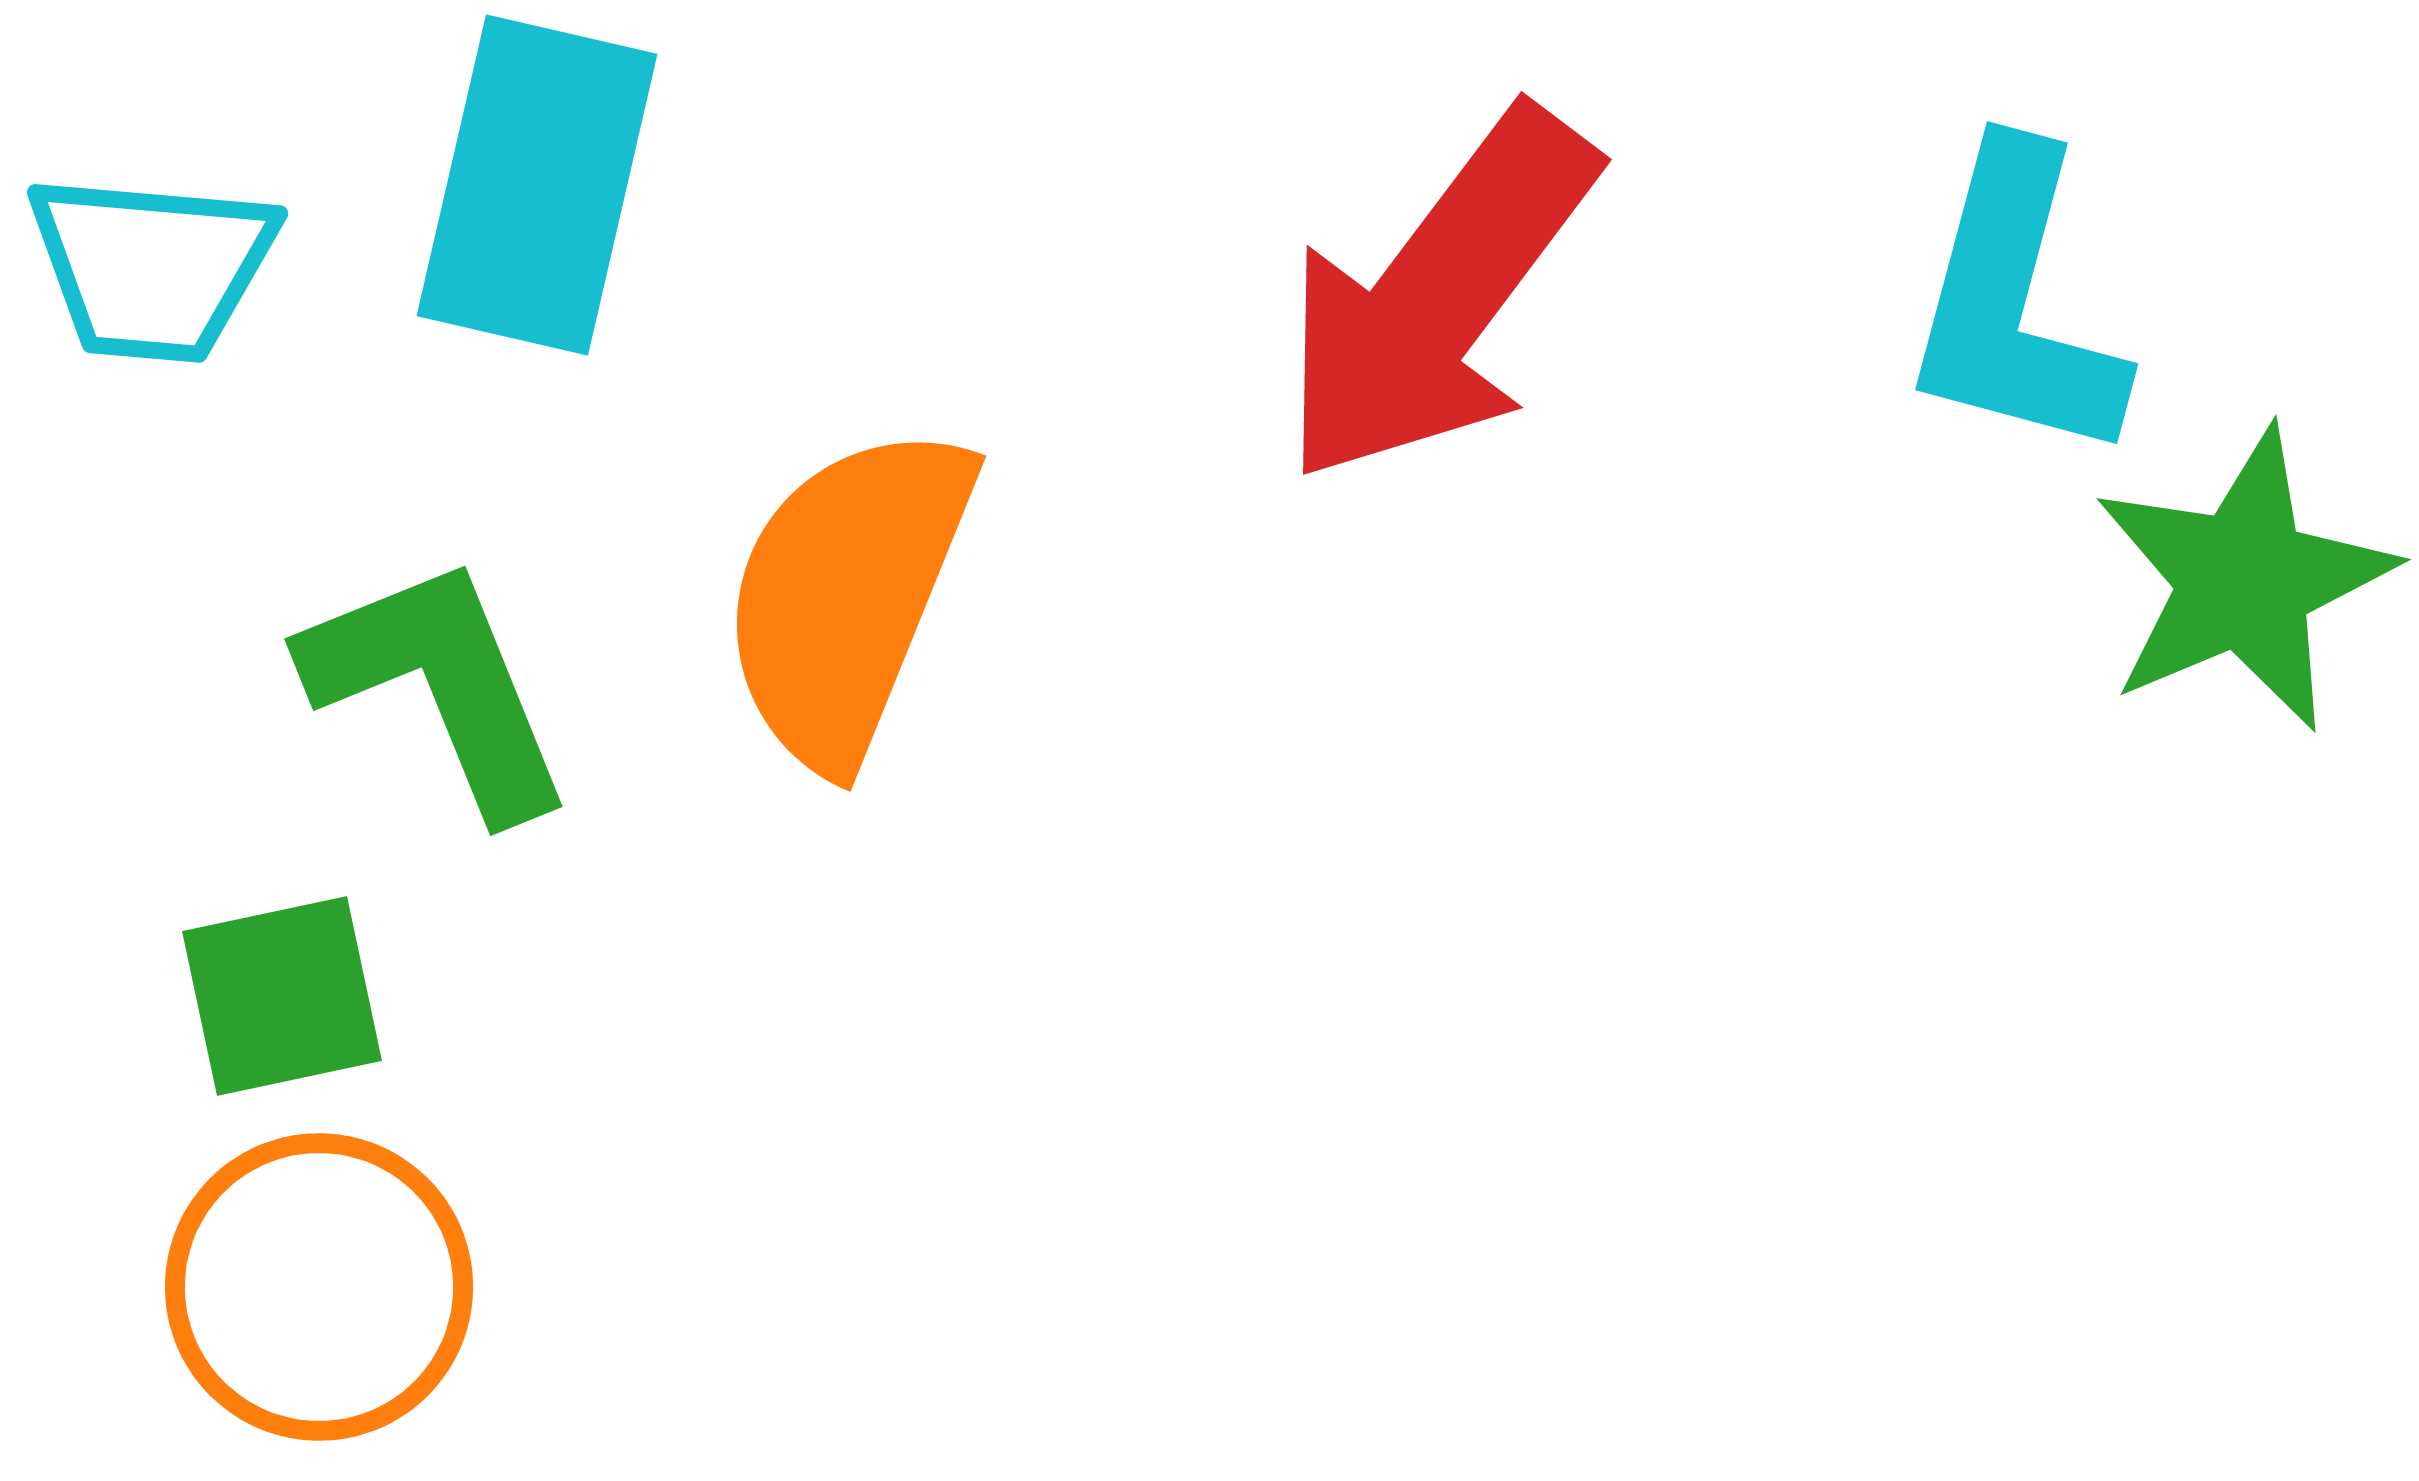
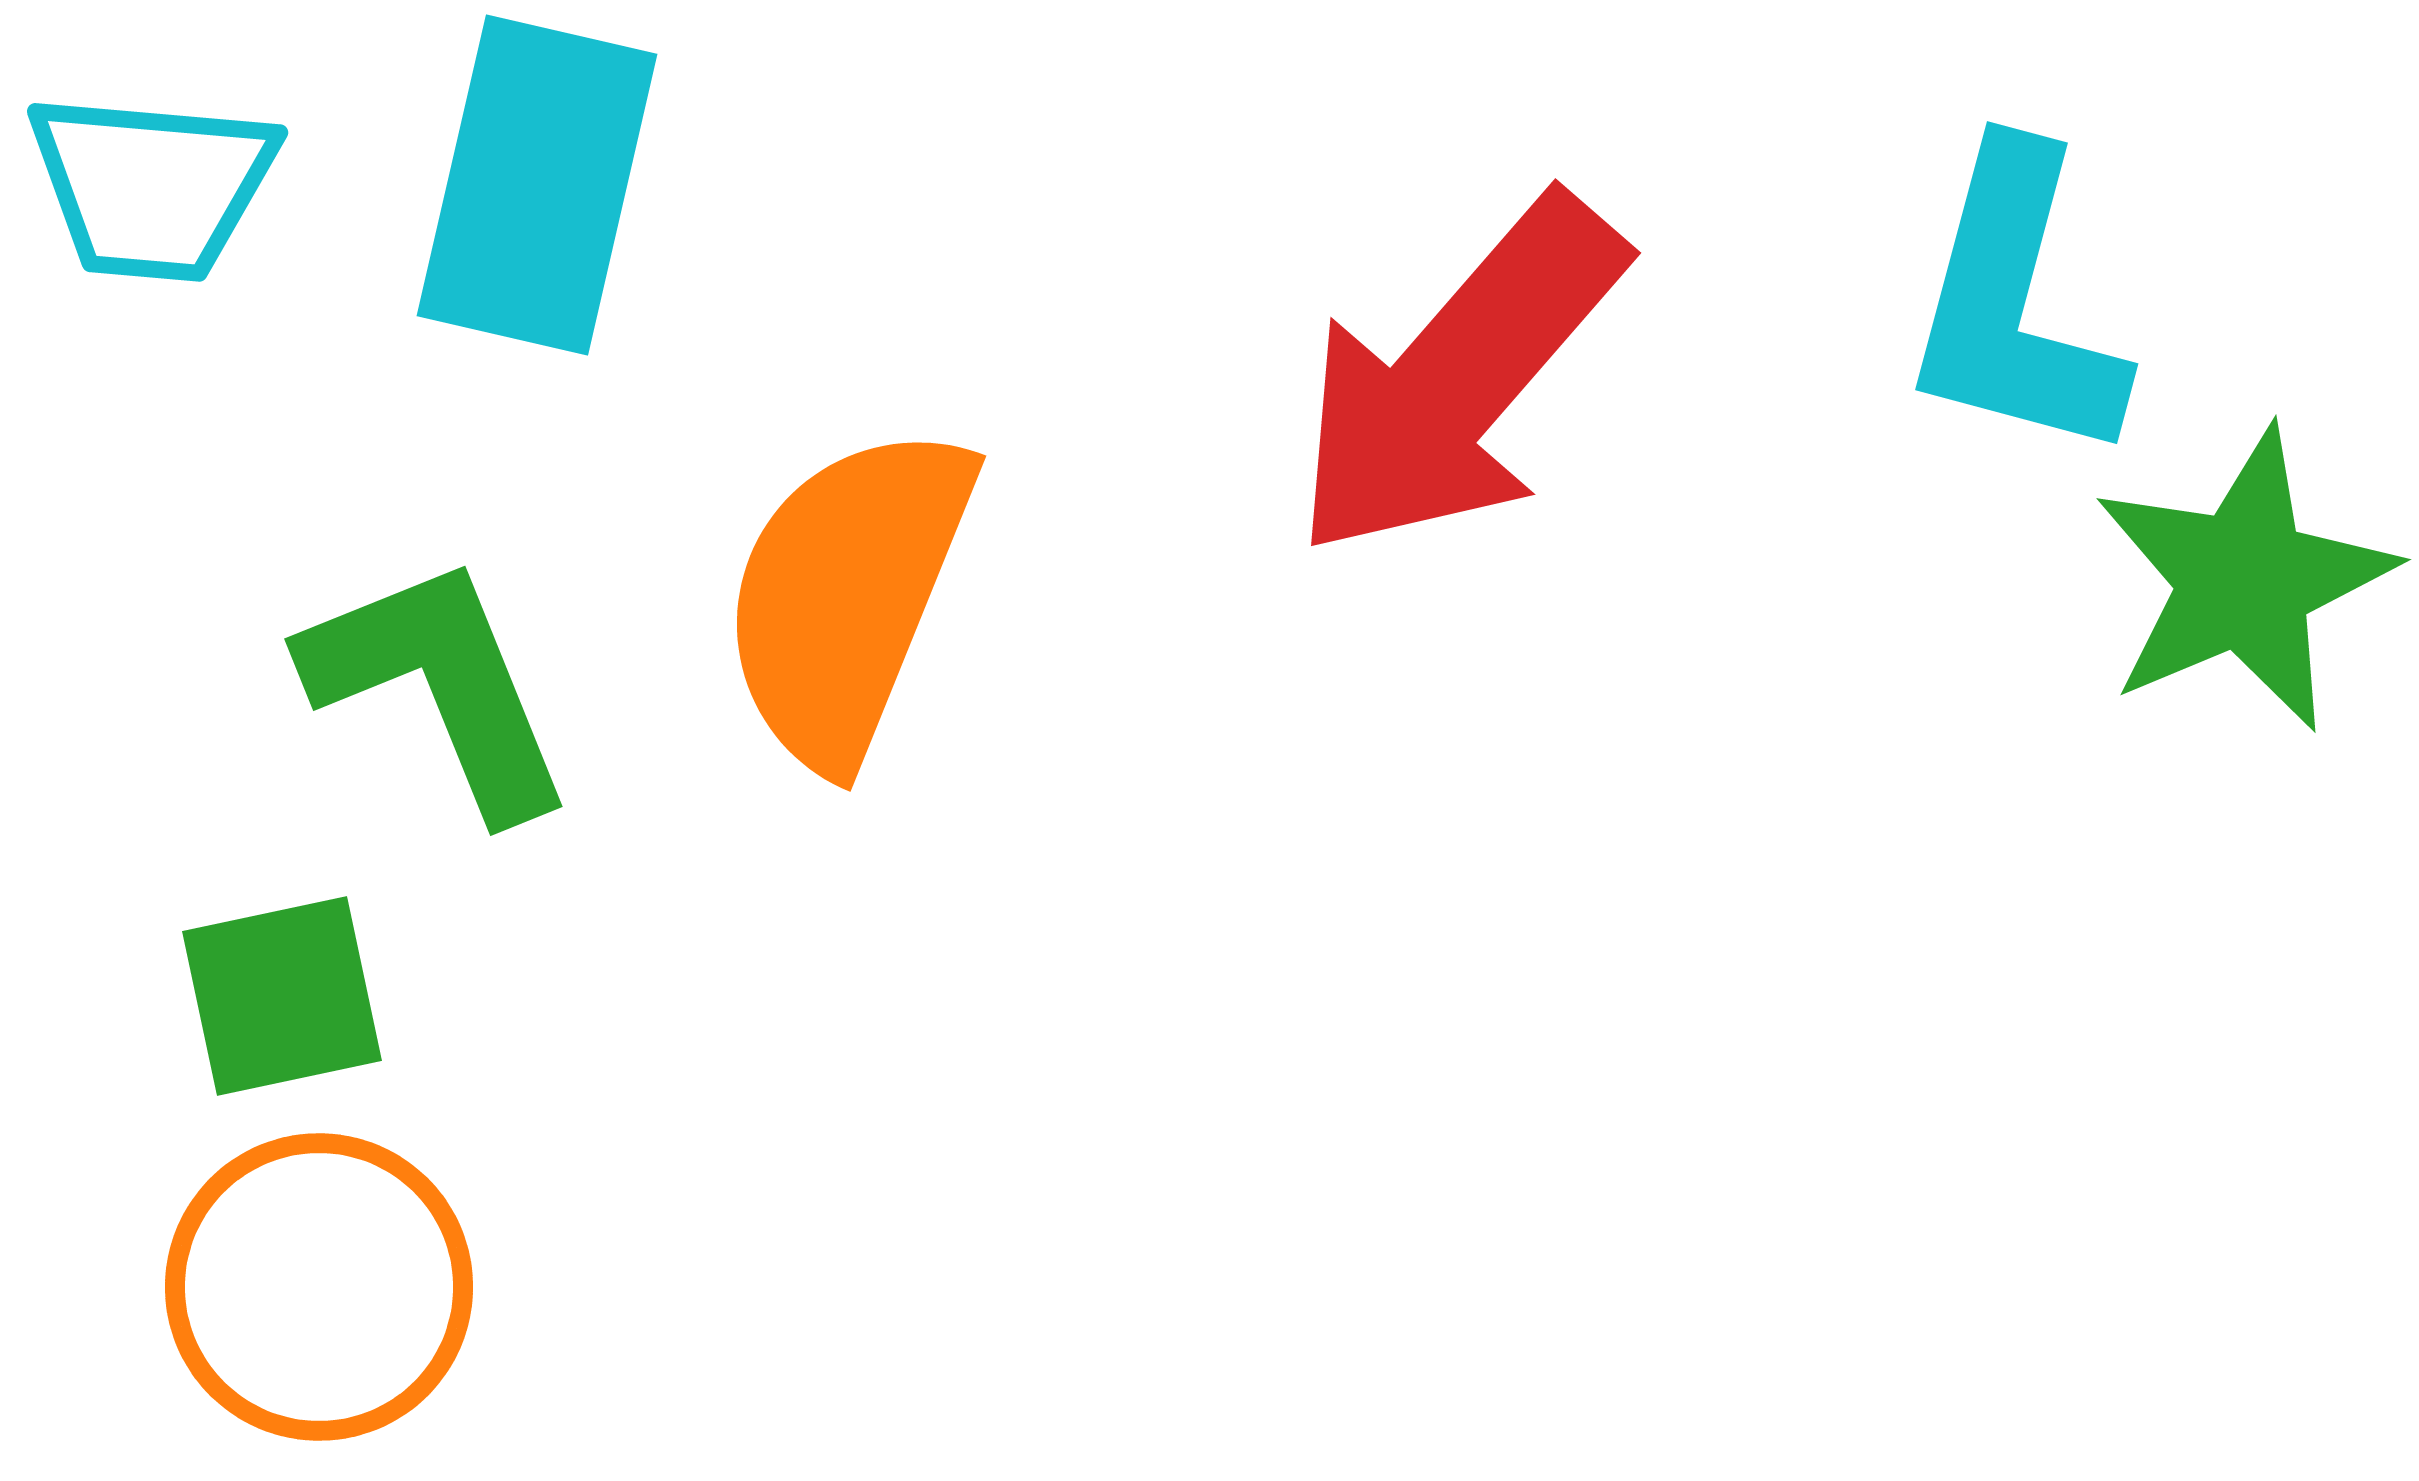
cyan trapezoid: moved 81 px up
red arrow: moved 20 px right, 81 px down; rotated 4 degrees clockwise
